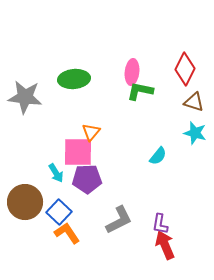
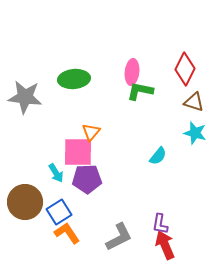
blue square: rotated 15 degrees clockwise
gray L-shape: moved 17 px down
